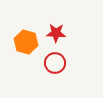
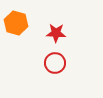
orange hexagon: moved 10 px left, 19 px up
